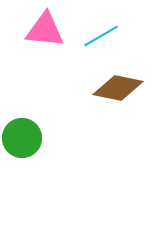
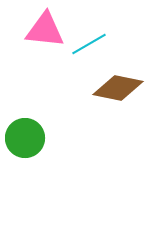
cyan line: moved 12 px left, 8 px down
green circle: moved 3 px right
